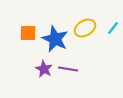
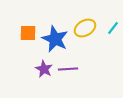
purple line: rotated 12 degrees counterclockwise
